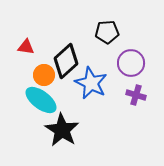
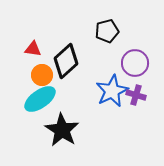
black pentagon: moved 1 px up; rotated 10 degrees counterclockwise
red triangle: moved 7 px right, 2 px down
purple circle: moved 4 px right
orange circle: moved 2 px left
blue star: moved 21 px right, 8 px down; rotated 20 degrees clockwise
cyan ellipse: moved 1 px left, 1 px up; rotated 72 degrees counterclockwise
